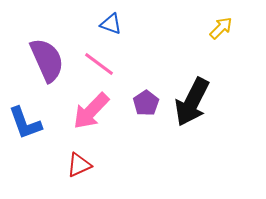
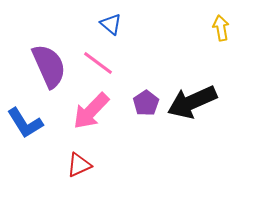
blue triangle: rotated 20 degrees clockwise
yellow arrow: rotated 55 degrees counterclockwise
purple semicircle: moved 2 px right, 6 px down
pink line: moved 1 px left, 1 px up
black arrow: rotated 39 degrees clockwise
blue L-shape: rotated 12 degrees counterclockwise
